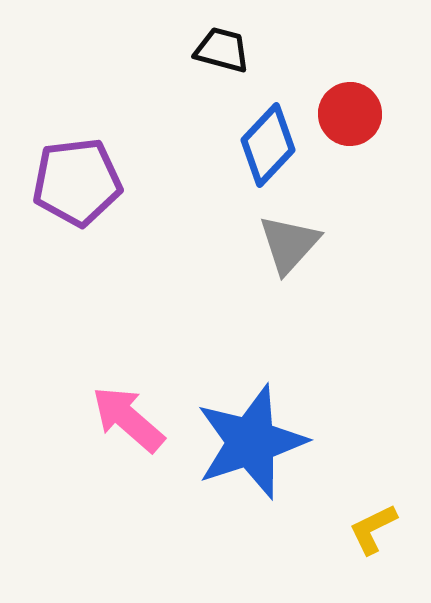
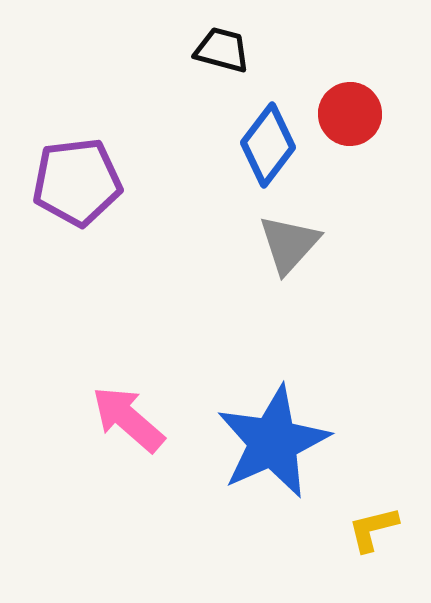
blue diamond: rotated 6 degrees counterclockwise
blue star: moved 22 px right; rotated 6 degrees counterclockwise
yellow L-shape: rotated 12 degrees clockwise
